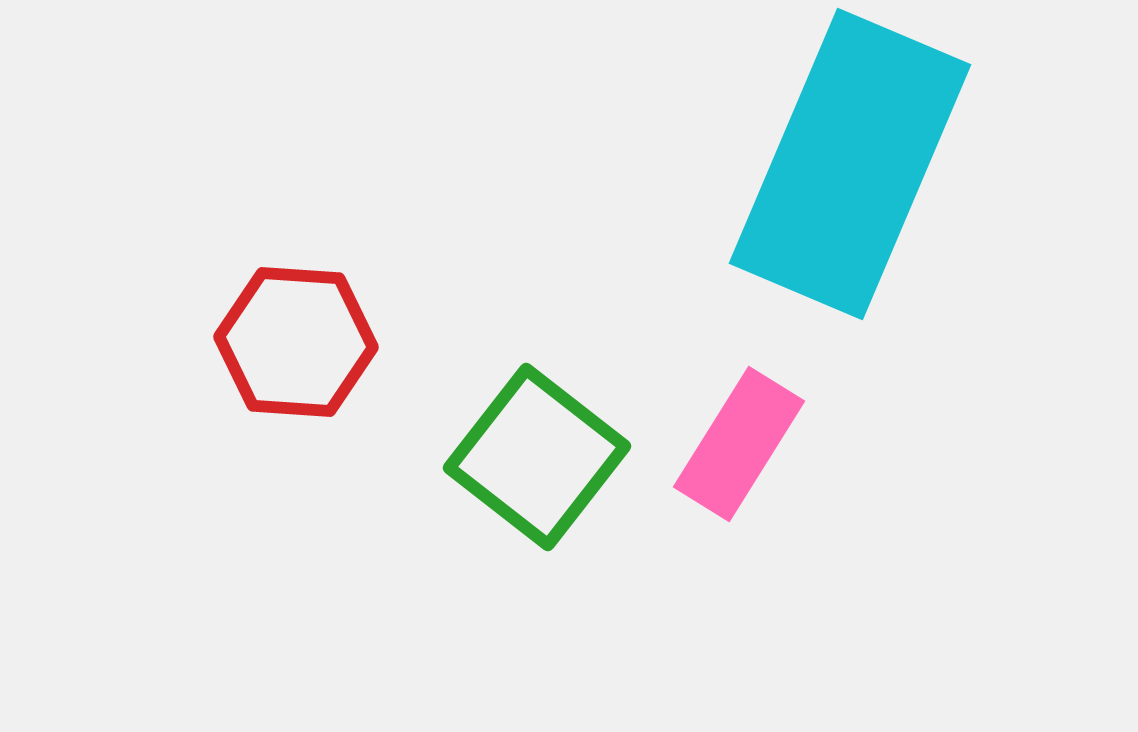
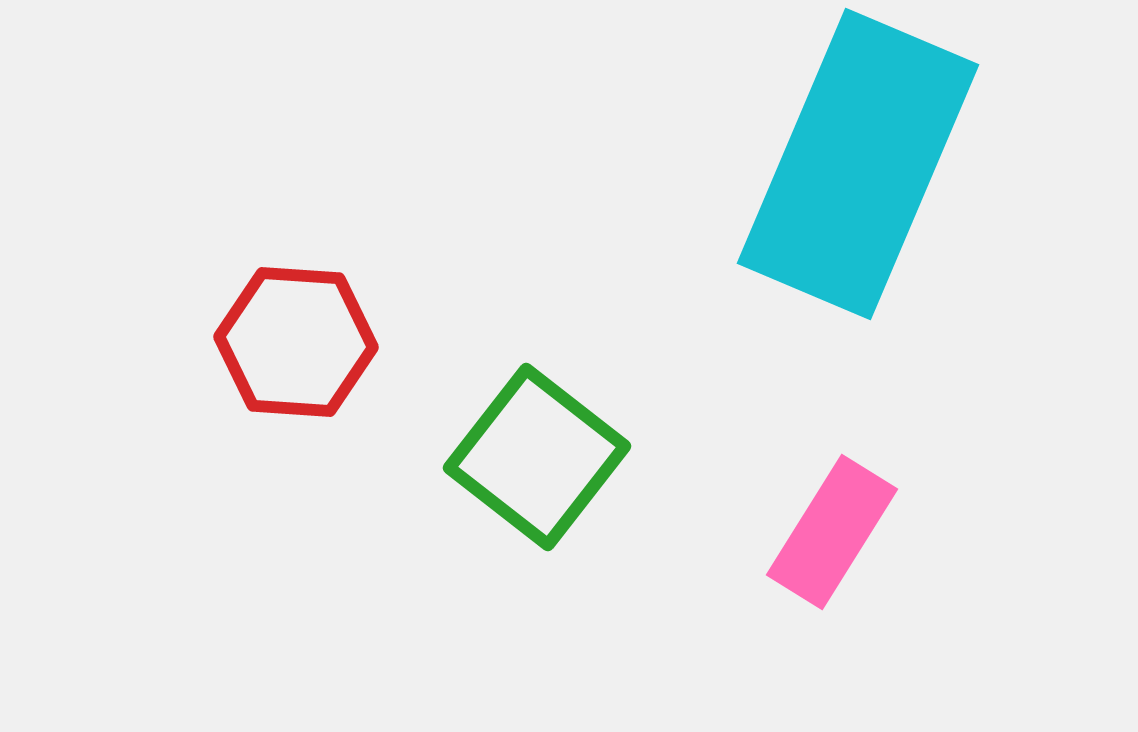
cyan rectangle: moved 8 px right
pink rectangle: moved 93 px right, 88 px down
